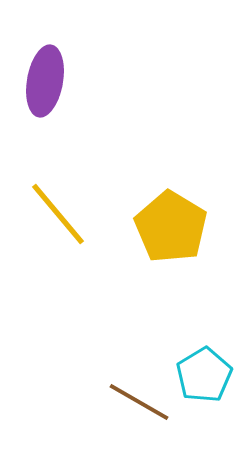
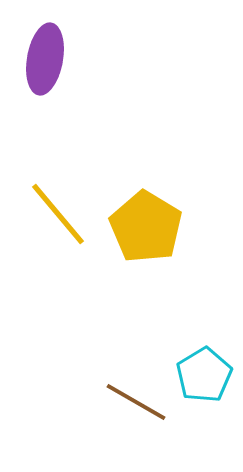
purple ellipse: moved 22 px up
yellow pentagon: moved 25 px left
brown line: moved 3 px left
